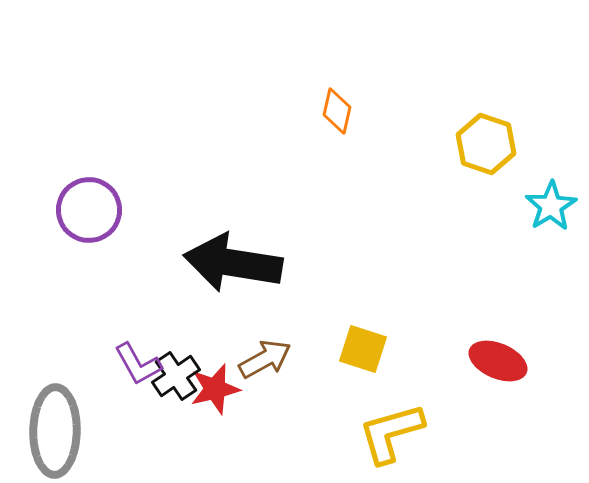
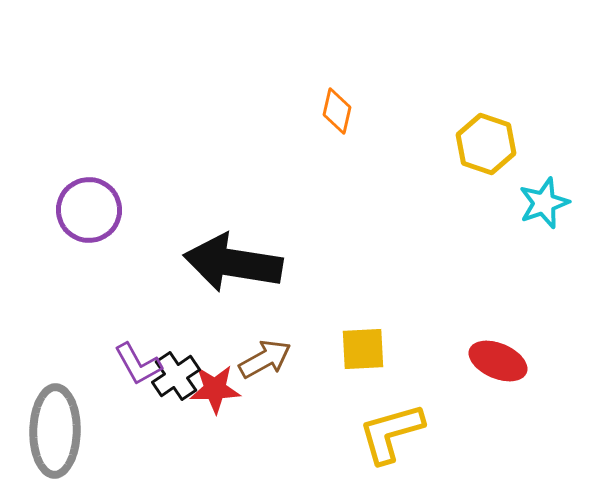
cyan star: moved 7 px left, 3 px up; rotated 12 degrees clockwise
yellow square: rotated 21 degrees counterclockwise
red star: rotated 12 degrees clockwise
